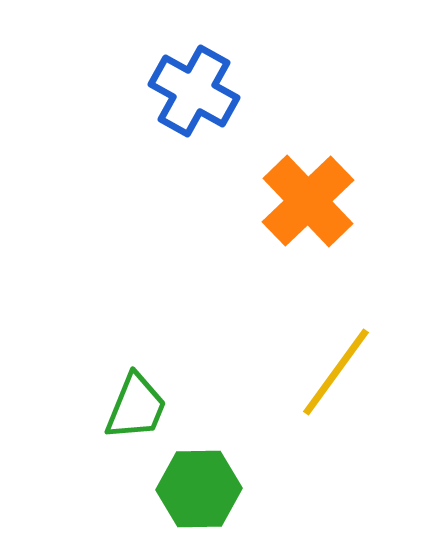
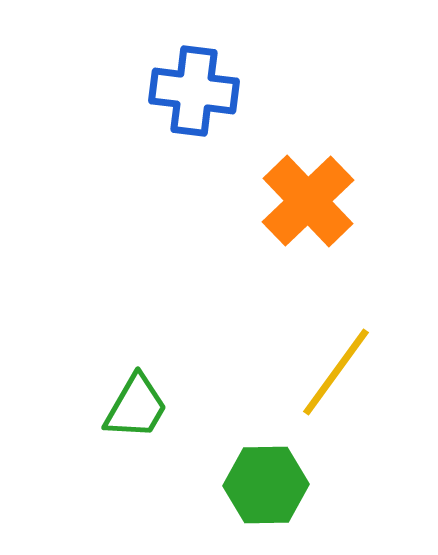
blue cross: rotated 22 degrees counterclockwise
green trapezoid: rotated 8 degrees clockwise
green hexagon: moved 67 px right, 4 px up
